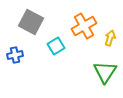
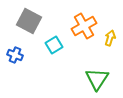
gray square: moved 2 px left, 1 px up
cyan square: moved 2 px left, 1 px up
blue cross: rotated 35 degrees clockwise
green triangle: moved 8 px left, 7 px down
